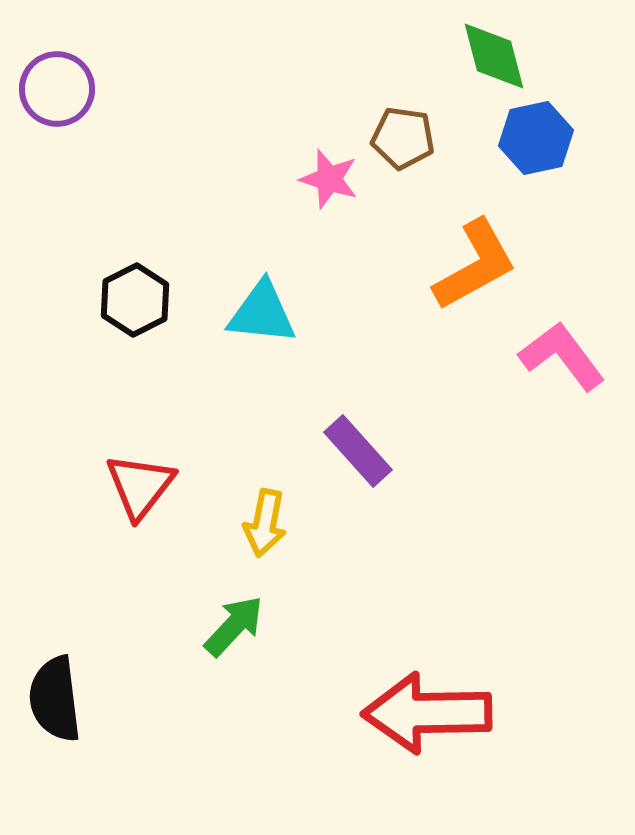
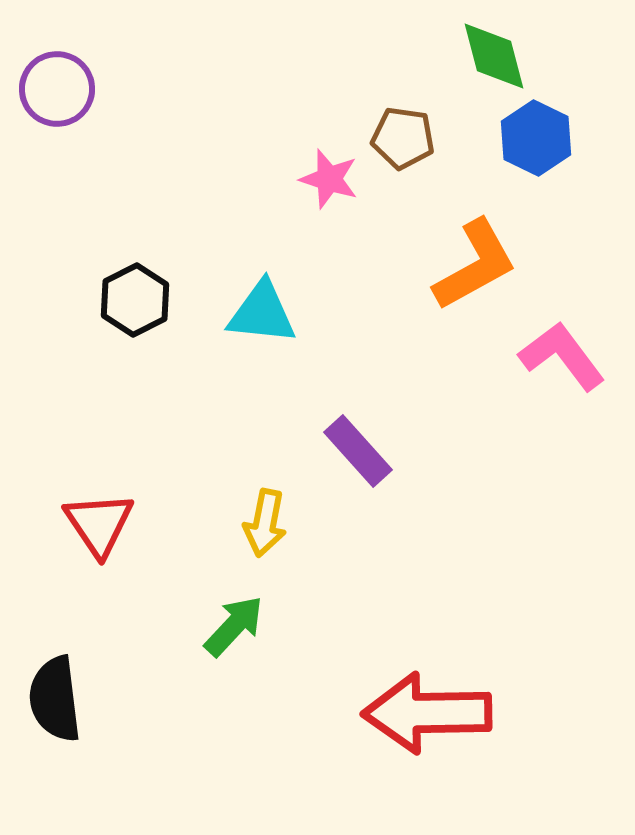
blue hexagon: rotated 22 degrees counterclockwise
red triangle: moved 41 px left, 38 px down; rotated 12 degrees counterclockwise
